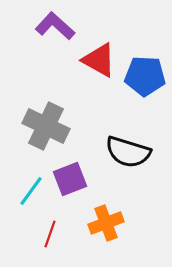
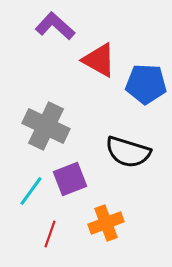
blue pentagon: moved 1 px right, 8 px down
